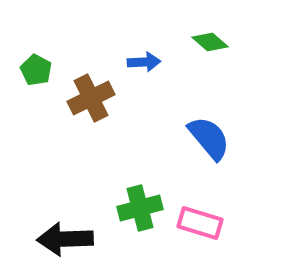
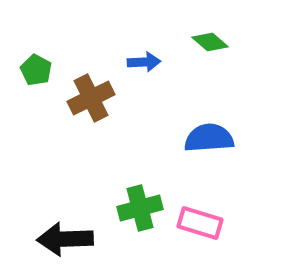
blue semicircle: rotated 54 degrees counterclockwise
